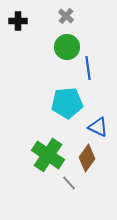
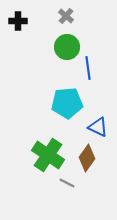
gray line: moved 2 px left; rotated 21 degrees counterclockwise
